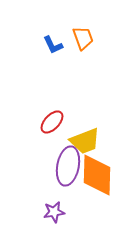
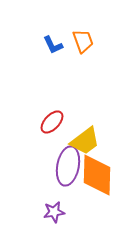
orange trapezoid: moved 3 px down
yellow trapezoid: rotated 16 degrees counterclockwise
